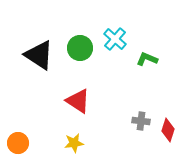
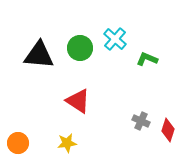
black triangle: rotated 28 degrees counterclockwise
gray cross: rotated 18 degrees clockwise
yellow star: moved 7 px left
